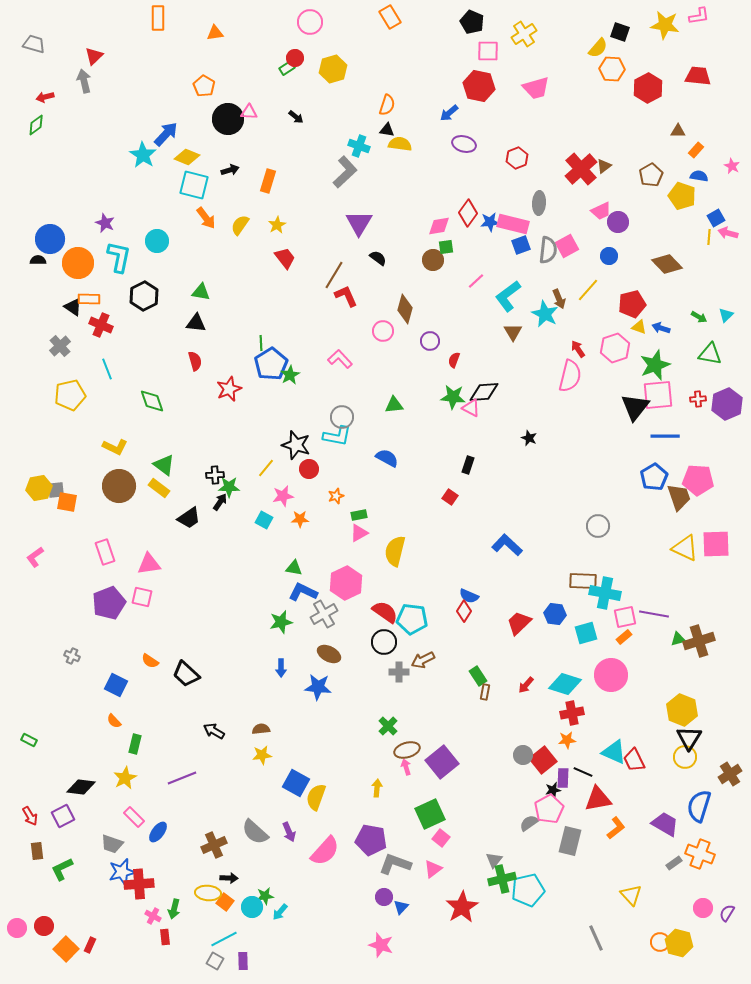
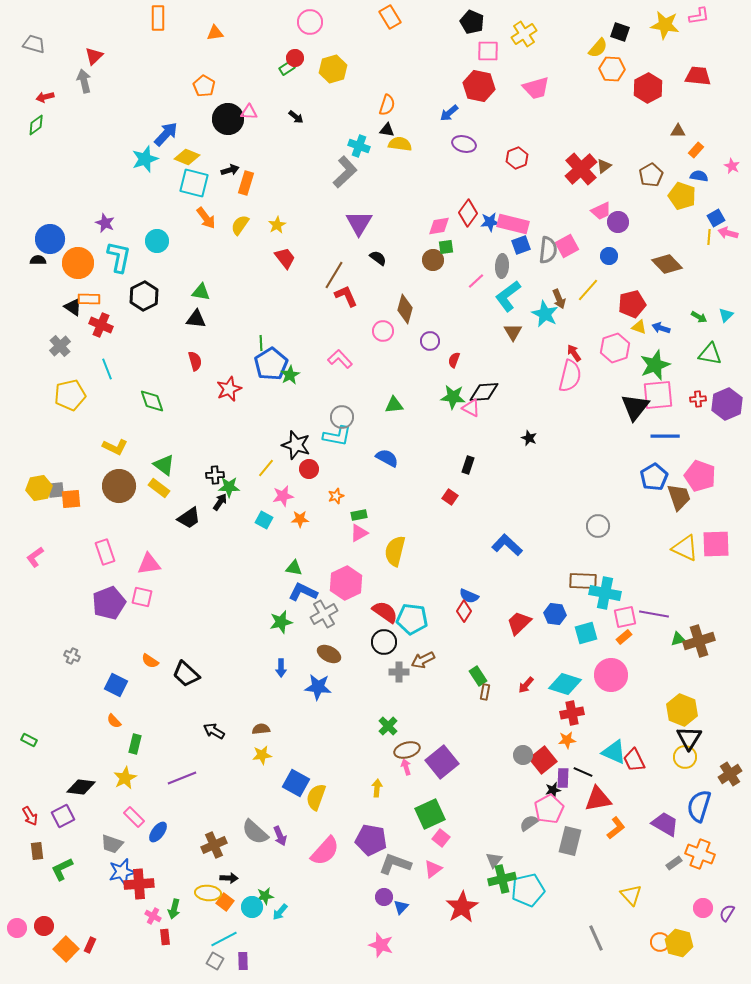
cyan star at (143, 155): moved 2 px right, 4 px down; rotated 20 degrees clockwise
orange rectangle at (268, 181): moved 22 px left, 2 px down
cyan square at (194, 185): moved 2 px up
gray ellipse at (539, 203): moved 37 px left, 63 px down
black triangle at (196, 323): moved 4 px up
red arrow at (578, 349): moved 4 px left, 4 px down
pink pentagon at (698, 480): moved 2 px right, 4 px up; rotated 16 degrees clockwise
orange square at (67, 502): moved 4 px right, 3 px up; rotated 15 degrees counterclockwise
purple arrow at (289, 832): moved 9 px left, 4 px down
